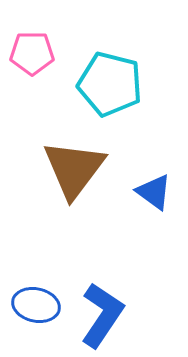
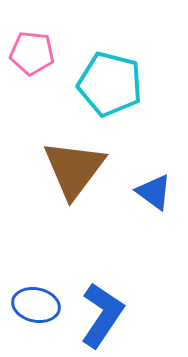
pink pentagon: rotated 6 degrees clockwise
